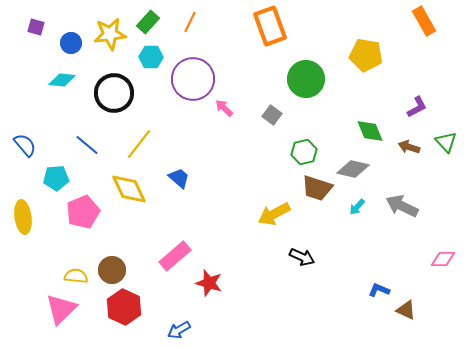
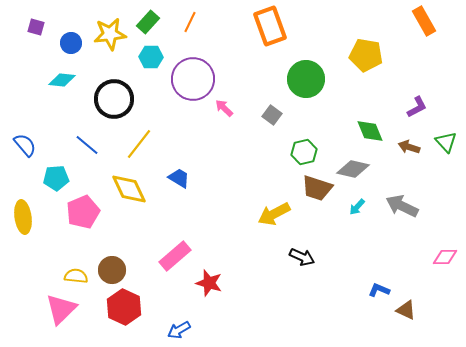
black circle at (114, 93): moved 6 px down
blue trapezoid at (179, 178): rotated 10 degrees counterclockwise
pink diamond at (443, 259): moved 2 px right, 2 px up
